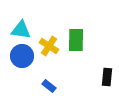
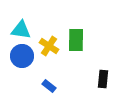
black rectangle: moved 4 px left, 2 px down
